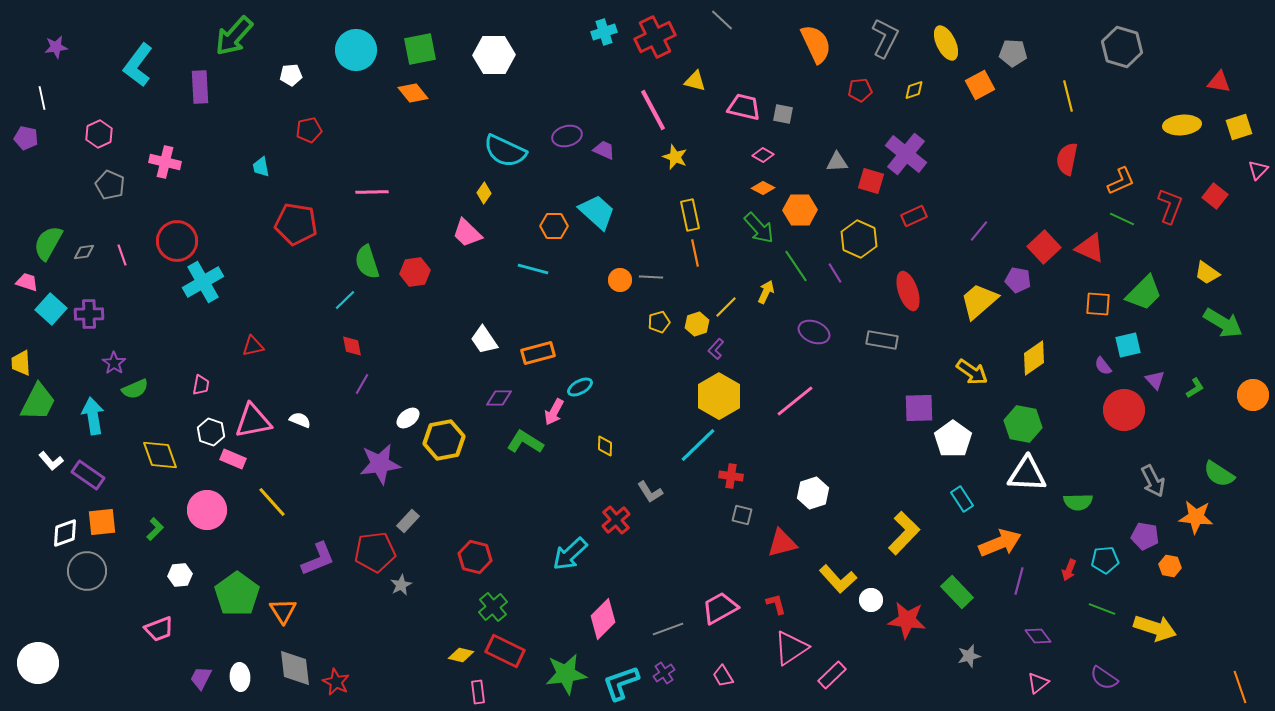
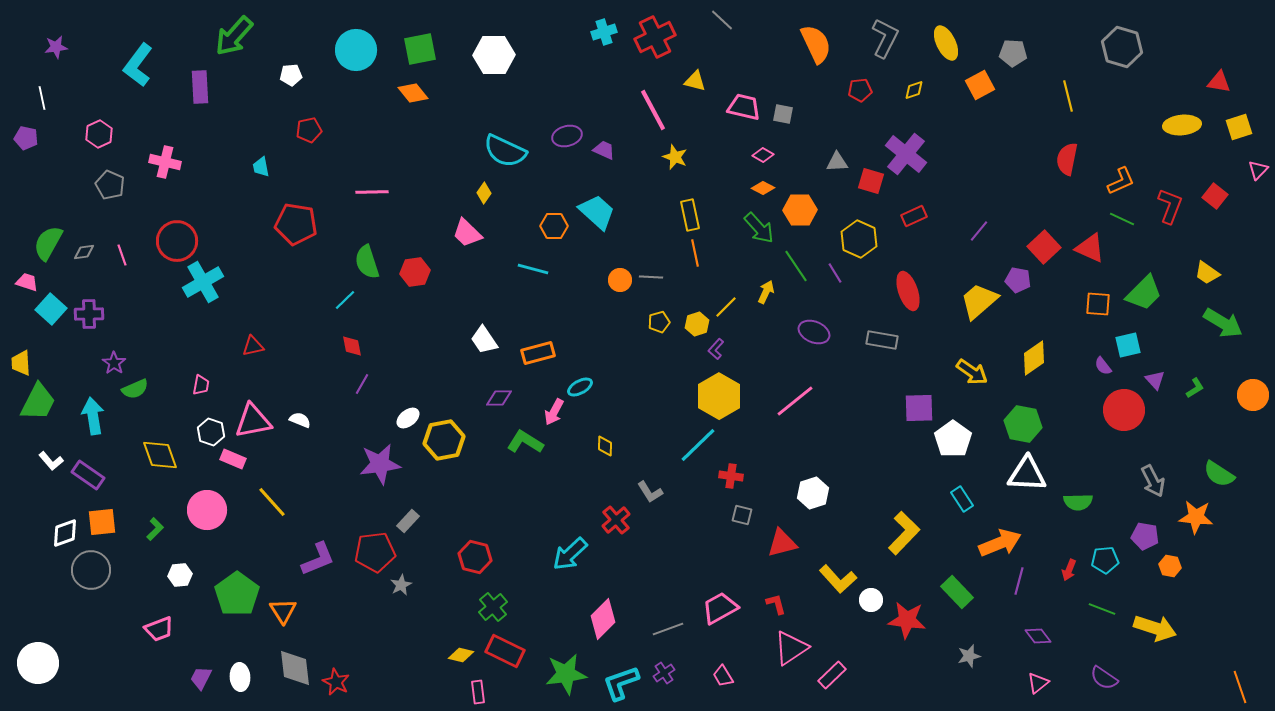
gray circle at (87, 571): moved 4 px right, 1 px up
